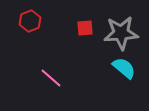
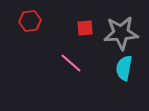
red hexagon: rotated 15 degrees clockwise
cyan semicircle: rotated 120 degrees counterclockwise
pink line: moved 20 px right, 15 px up
